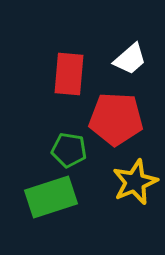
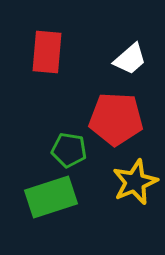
red rectangle: moved 22 px left, 22 px up
